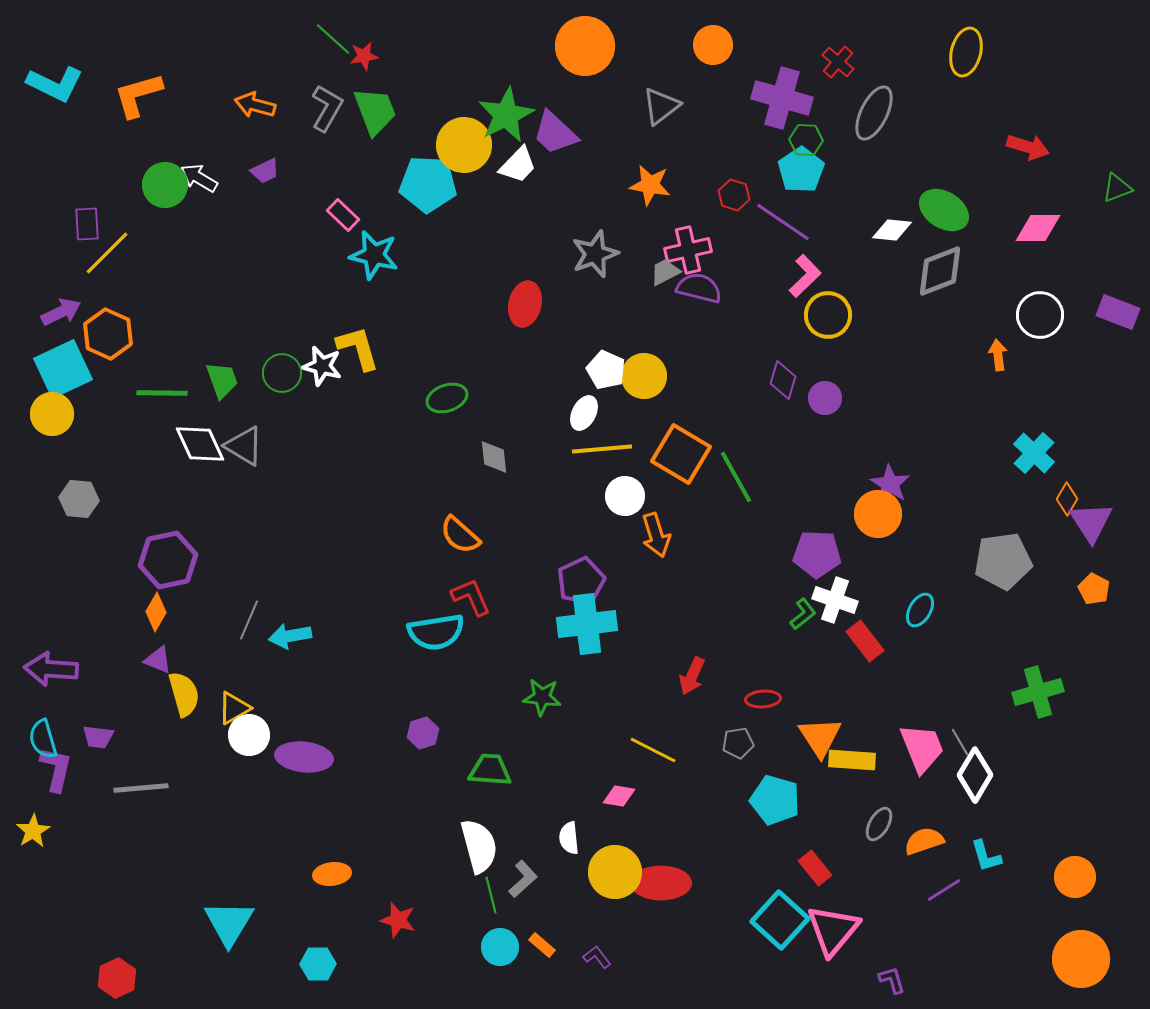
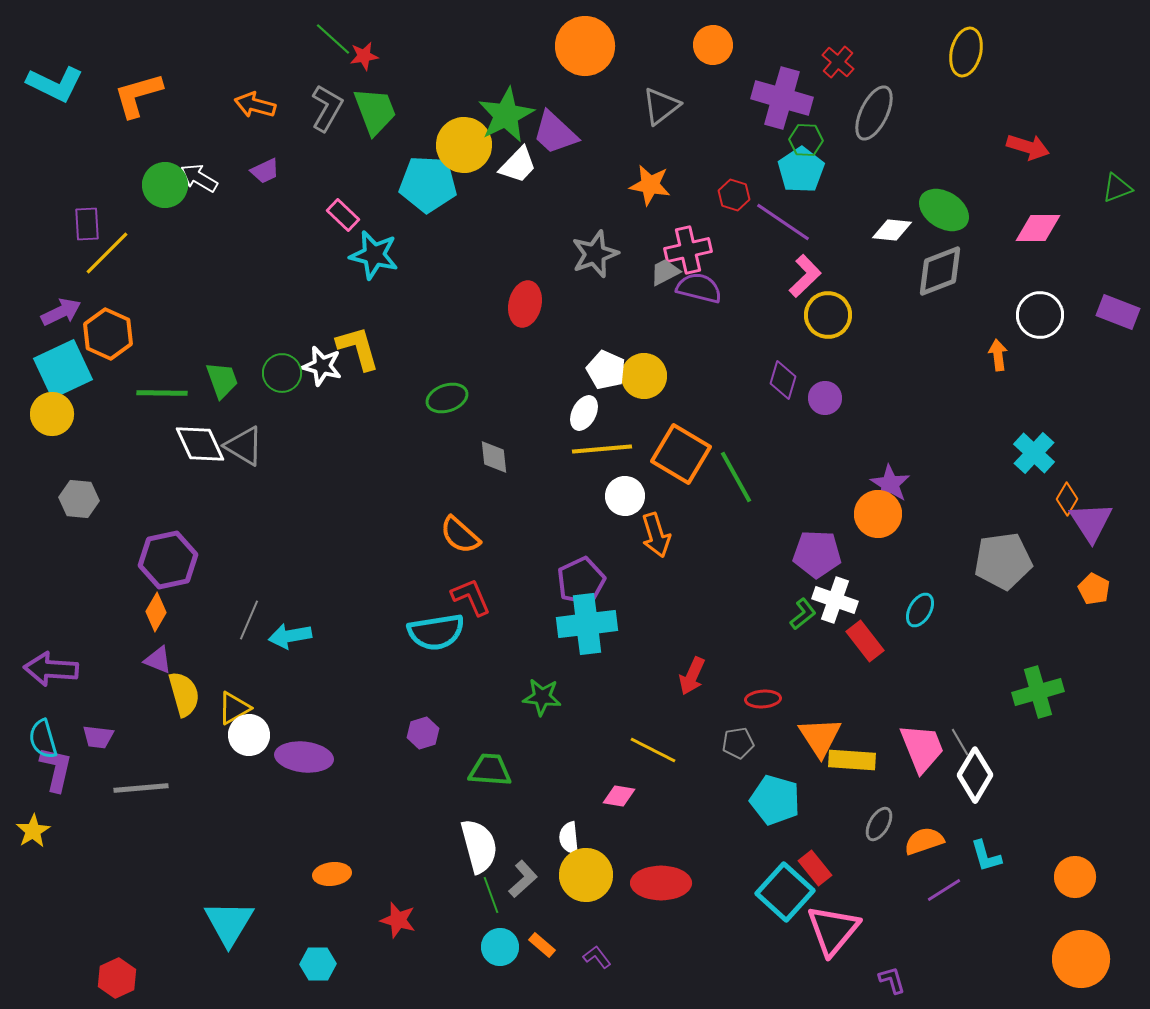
yellow circle at (615, 872): moved 29 px left, 3 px down
green line at (491, 895): rotated 6 degrees counterclockwise
cyan square at (780, 920): moved 5 px right, 28 px up
